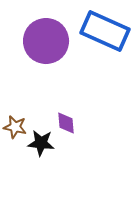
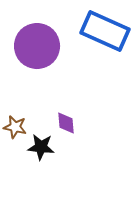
purple circle: moved 9 px left, 5 px down
black star: moved 4 px down
